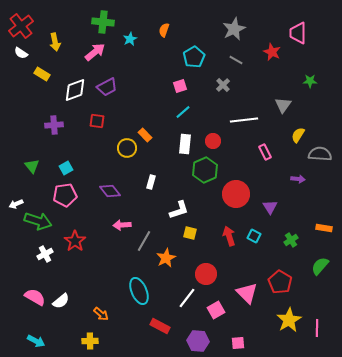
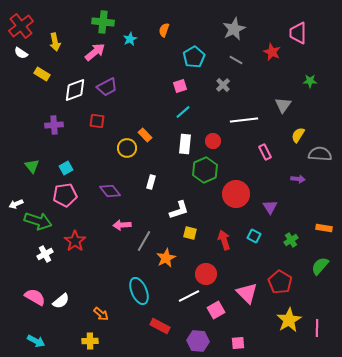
red arrow at (229, 236): moved 5 px left, 4 px down
white line at (187, 298): moved 2 px right, 2 px up; rotated 25 degrees clockwise
